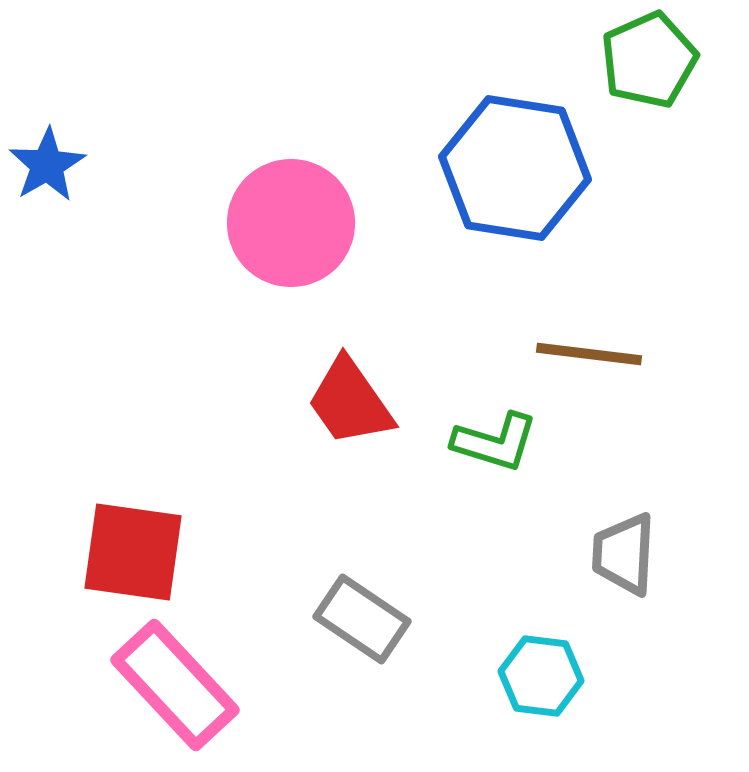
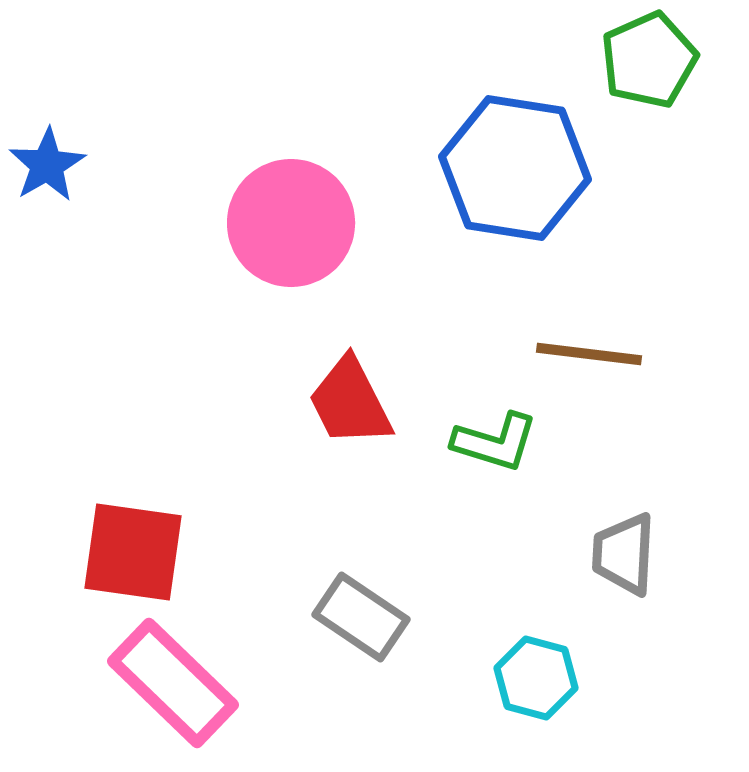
red trapezoid: rotated 8 degrees clockwise
gray rectangle: moved 1 px left, 2 px up
cyan hexagon: moved 5 px left, 2 px down; rotated 8 degrees clockwise
pink rectangle: moved 2 px left, 2 px up; rotated 3 degrees counterclockwise
